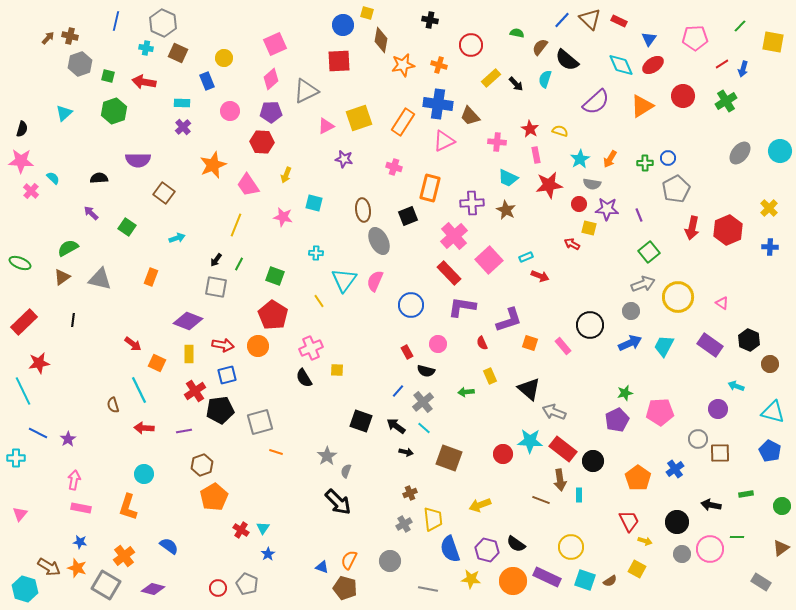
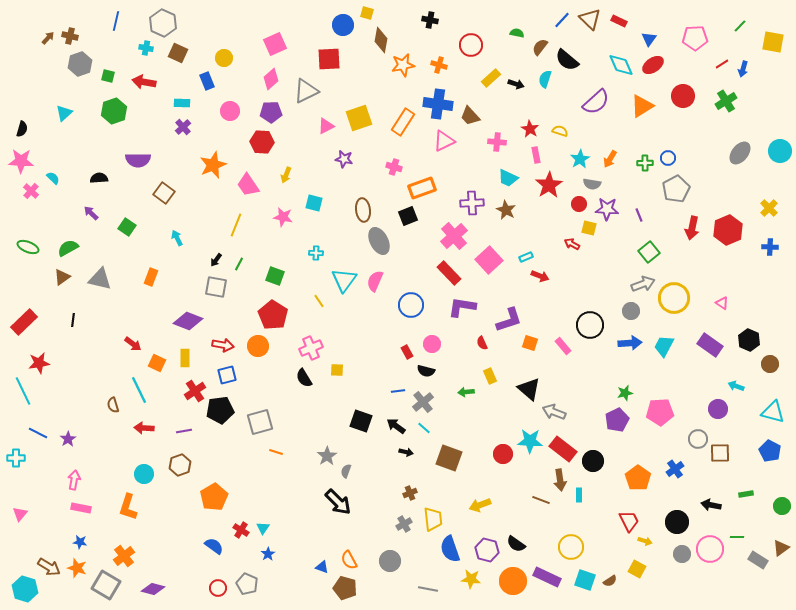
red square at (339, 61): moved 10 px left, 2 px up
black arrow at (516, 84): rotated 28 degrees counterclockwise
red star at (549, 185): rotated 24 degrees counterclockwise
orange rectangle at (430, 188): moved 8 px left; rotated 56 degrees clockwise
cyan arrow at (177, 238): rotated 98 degrees counterclockwise
green ellipse at (20, 263): moved 8 px right, 16 px up
yellow circle at (678, 297): moved 4 px left, 1 px down
blue arrow at (630, 343): rotated 20 degrees clockwise
pink circle at (438, 344): moved 6 px left
yellow rectangle at (189, 354): moved 4 px left, 4 px down
blue line at (398, 391): rotated 40 degrees clockwise
brown hexagon at (202, 465): moved 22 px left
blue semicircle at (169, 546): moved 45 px right
orange semicircle at (349, 560): rotated 54 degrees counterclockwise
gray rectangle at (761, 582): moved 3 px left, 22 px up
